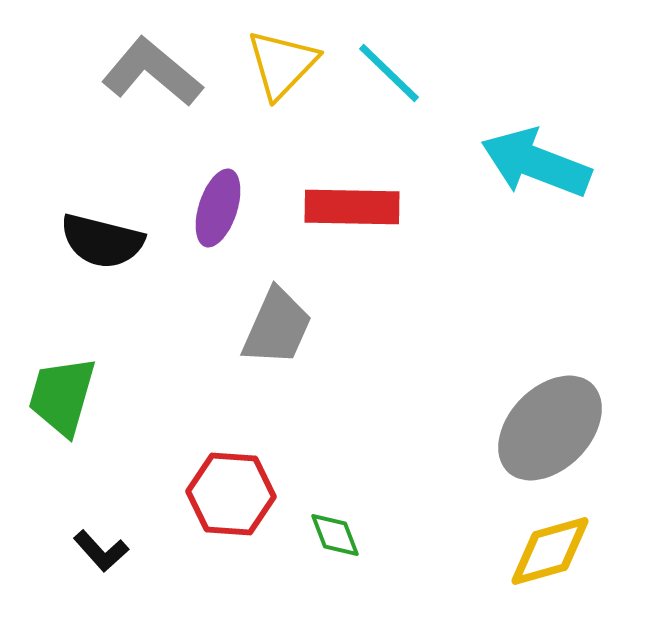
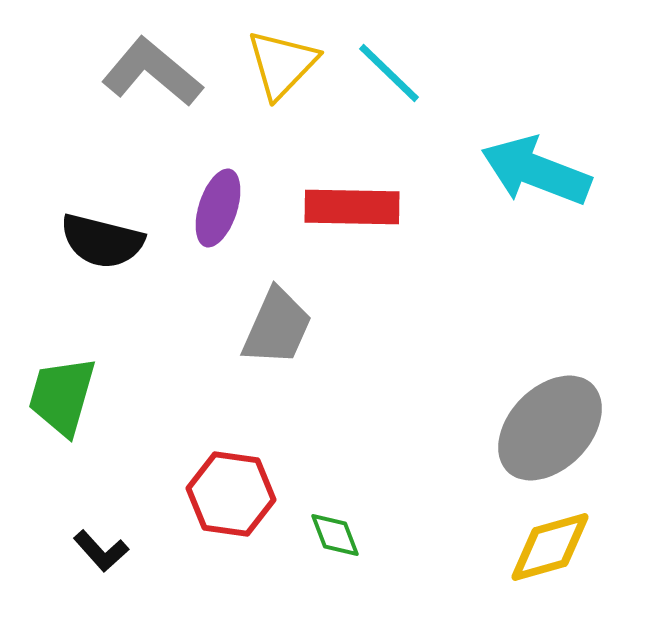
cyan arrow: moved 8 px down
red hexagon: rotated 4 degrees clockwise
yellow diamond: moved 4 px up
